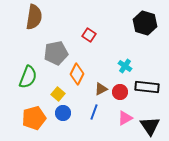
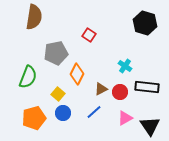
blue line: rotated 28 degrees clockwise
